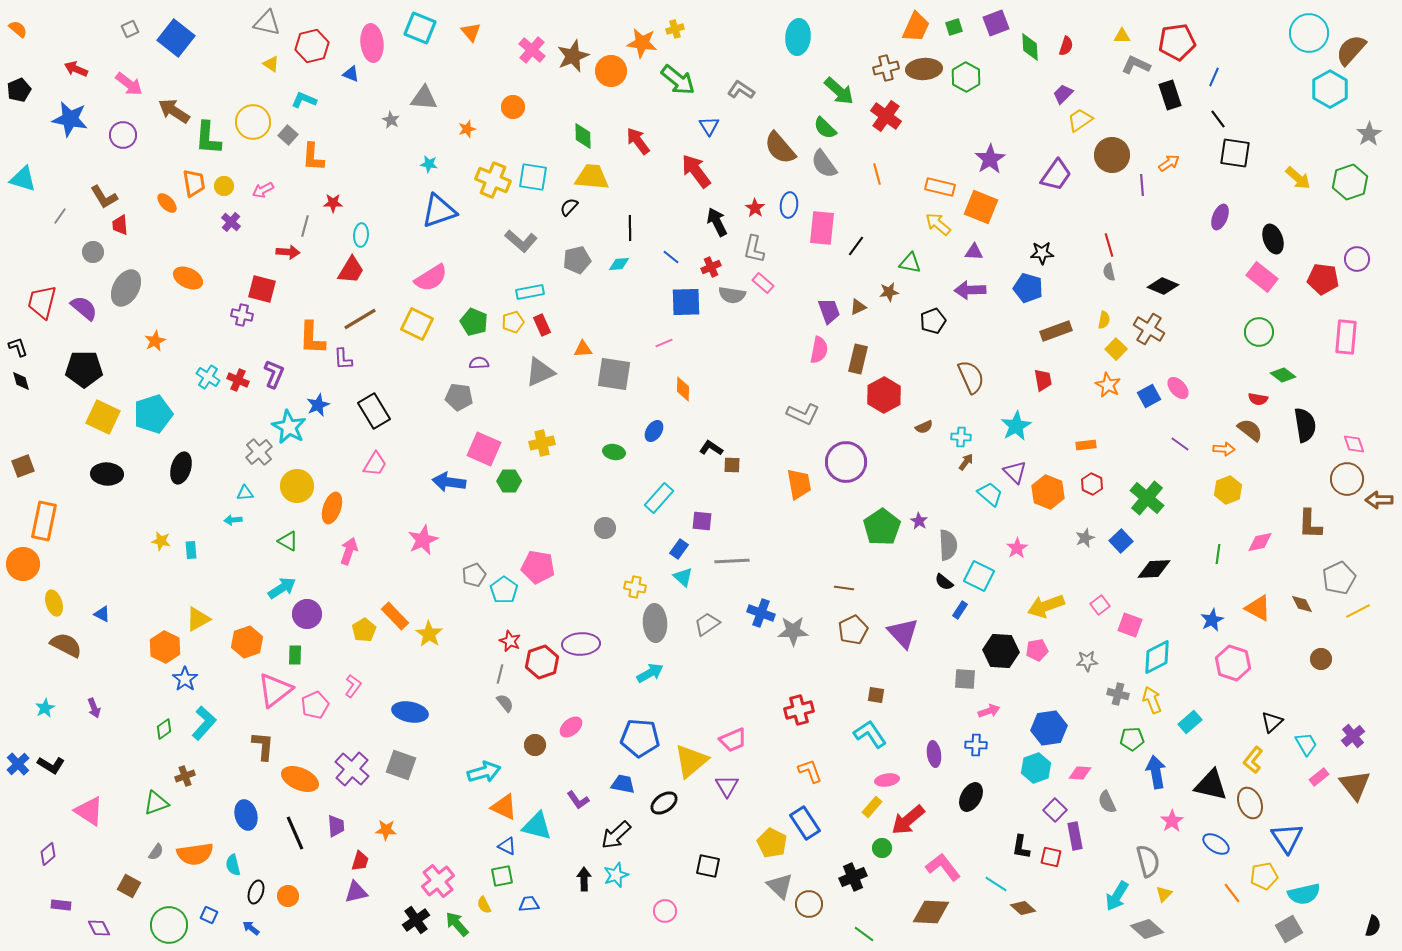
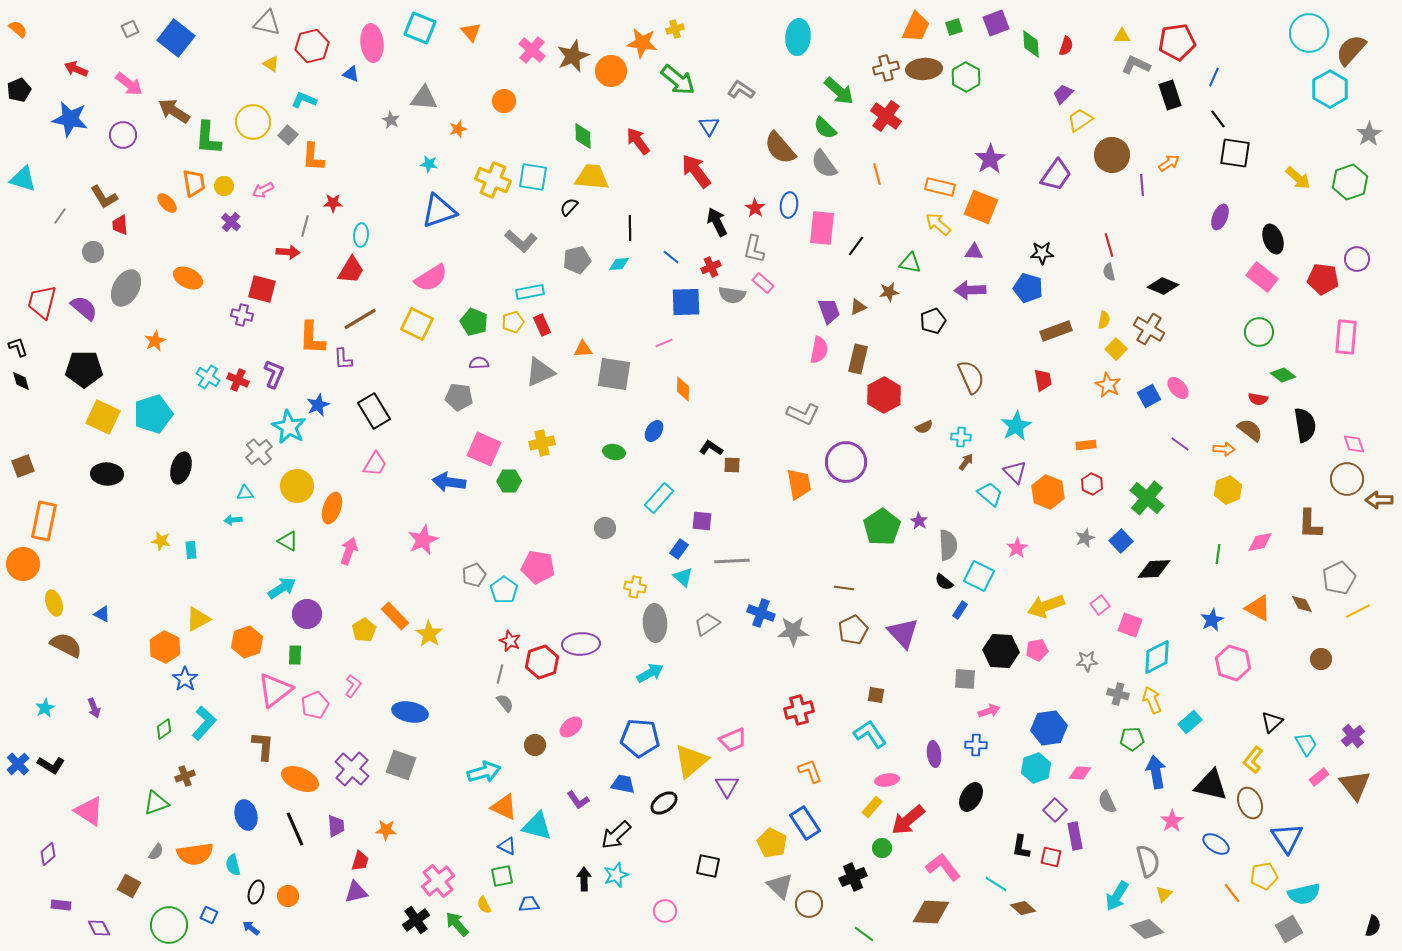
green diamond at (1030, 47): moved 1 px right, 3 px up
orange circle at (513, 107): moved 9 px left, 6 px up
orange star at (467, 129): moved 9 px left
black line at (295, 833): moved 4 px up
